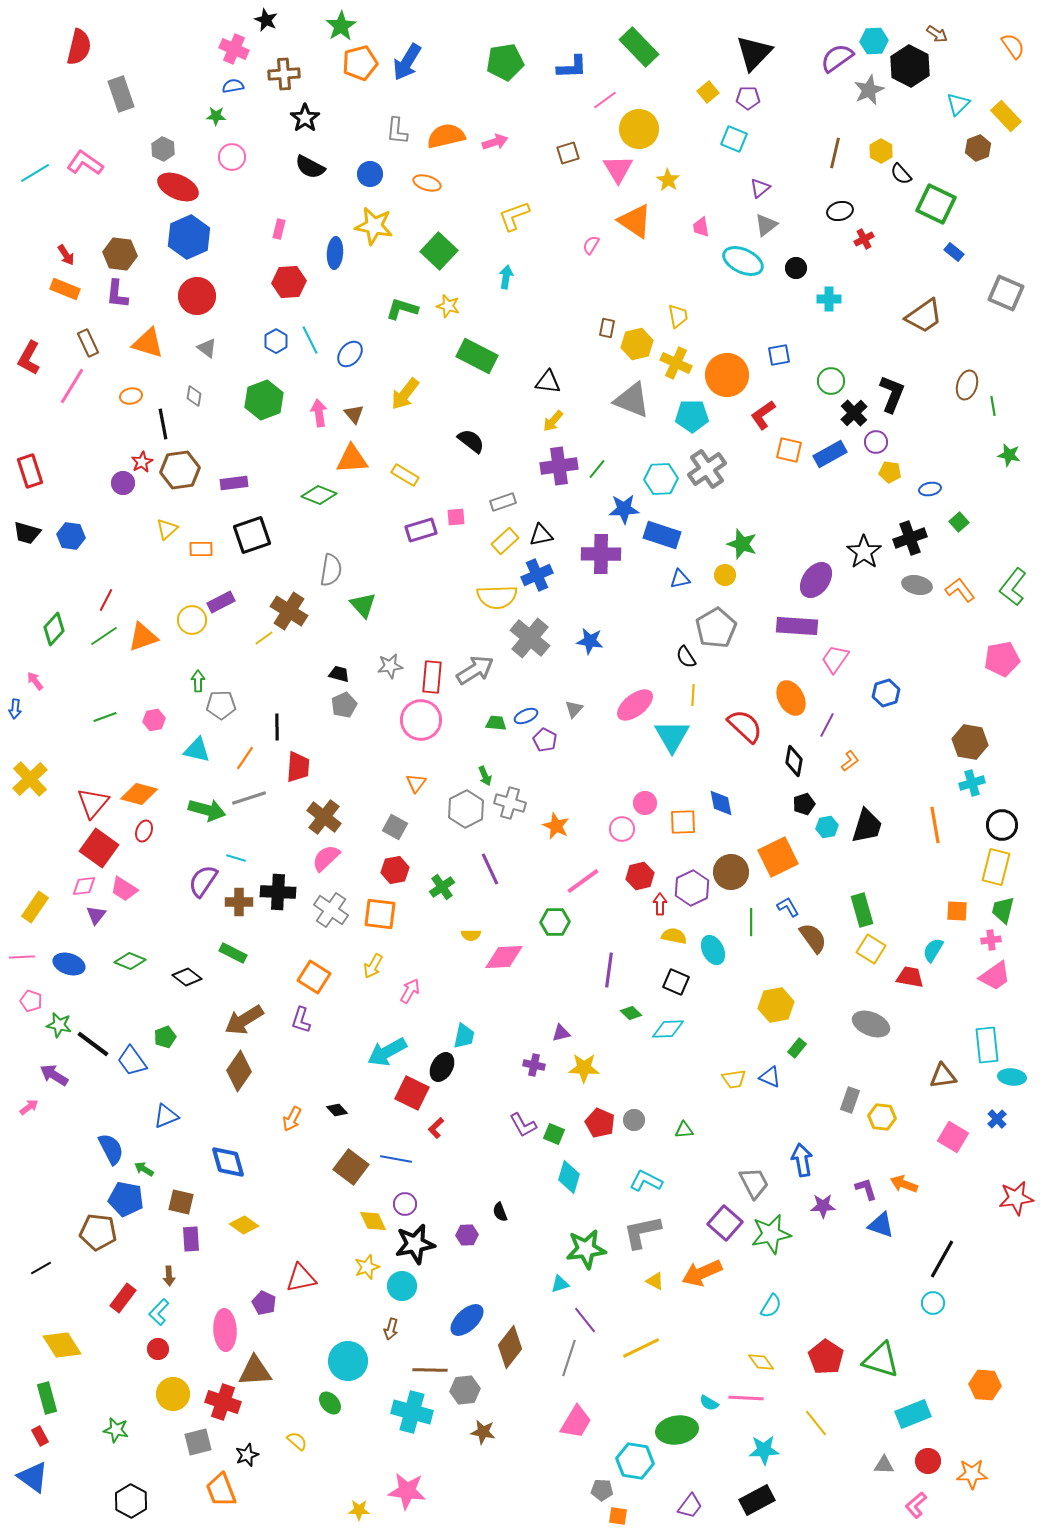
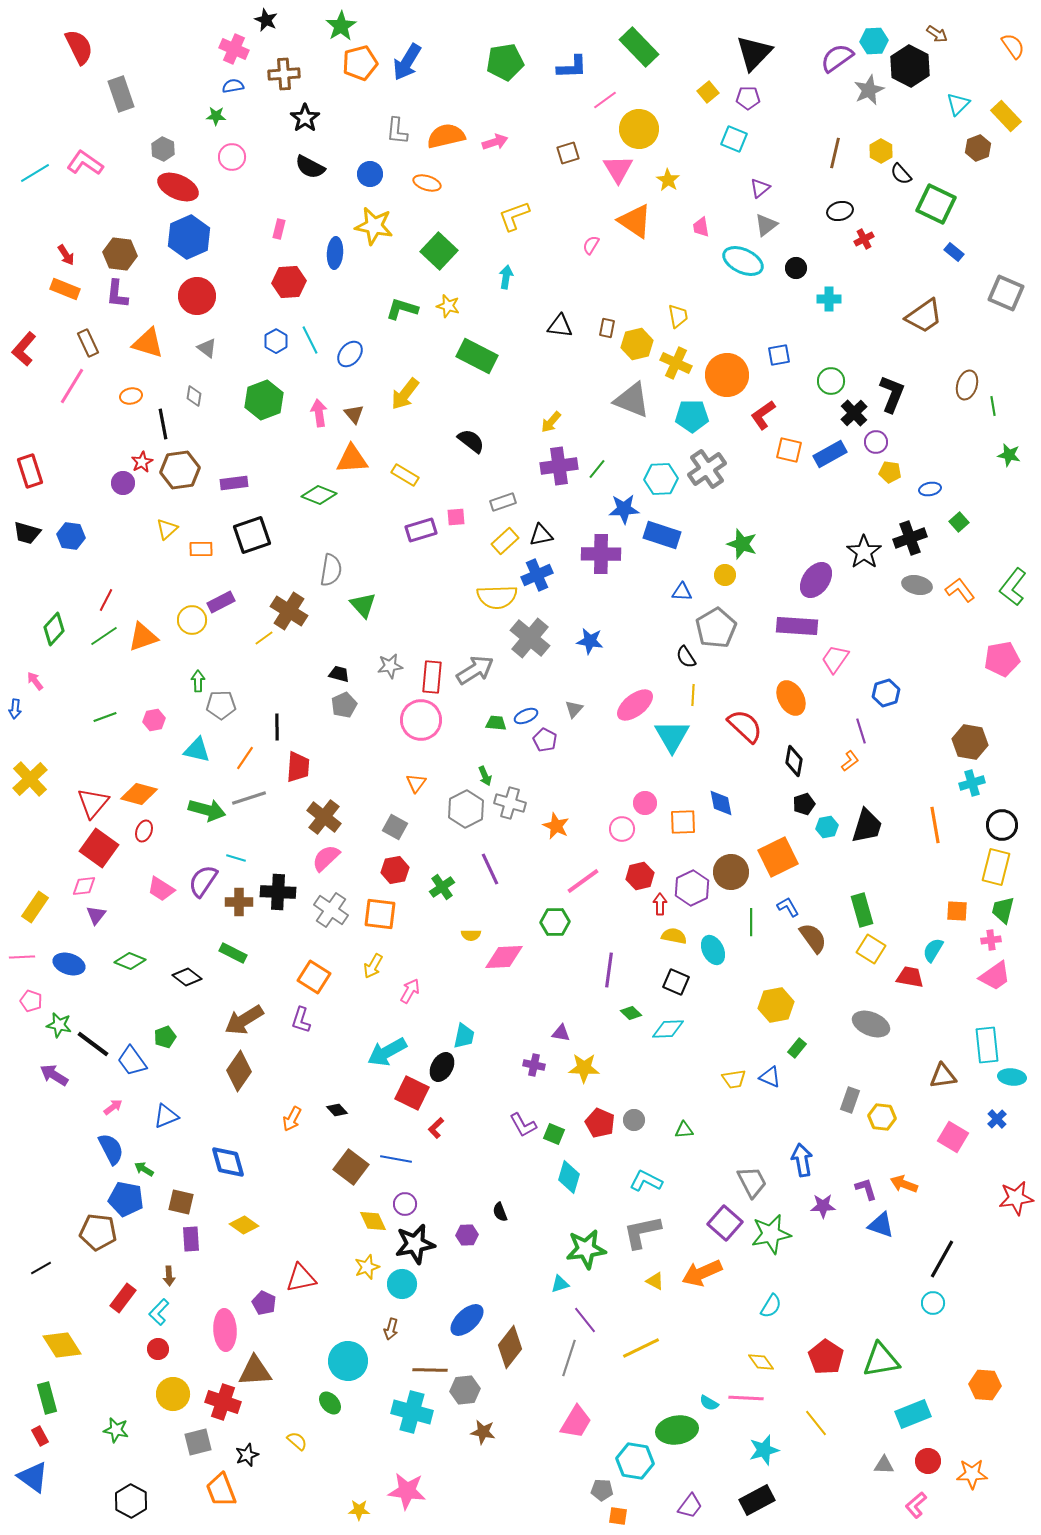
red semicircle at (79, 47): rotated 39 degrees counterclockwise
red L-shape at (29, 358): moved 5 px left, 9 px up; rotated 12 degrees clockwise
black triangle at (548, 382): moved 12 px right, 56 px up
yellow arrow at (553, 421): moved 2 px left, 1 px down
blue triangle at (680, 579): moved 2 px right, 13 px down; rotated 15 degrees clockwise
purple line at (827, 725): moved 34 px right, 6 px down; rotated 45 degrees counterclockwise
pink trapezoid at (124, 889): moved 37 px right
purple triangle at (561, 1033): rotated 24 degrees clockwise
pink arrow at (29, 1107): moved 84 px right
gray trapezoid at (754, 1183): moved 2 px left, 1 px up
cyan circle at (402, 1286): moved 2 px up
green triangle at (881, 1360): rotated 27 degrees counterclockwise
cyan star at (764, 1450): rotated 12 degrees counterclockwise
